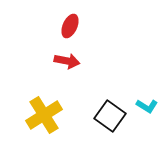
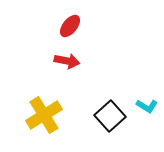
red ellipse: rotated 15 degrees clockwise
black square: rotated 12 degrees clockwise
